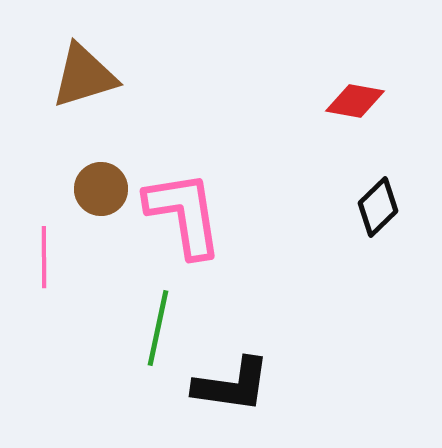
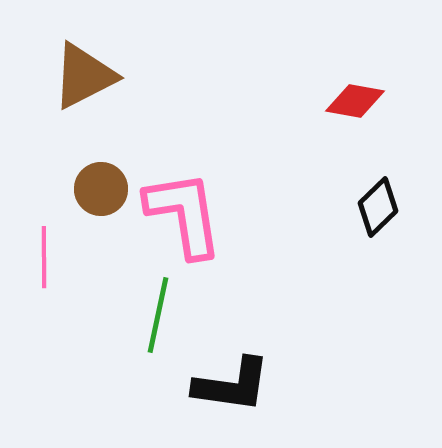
brown triangle: rotated 10 degrees counterclockwise
green line: moved 13 px up
